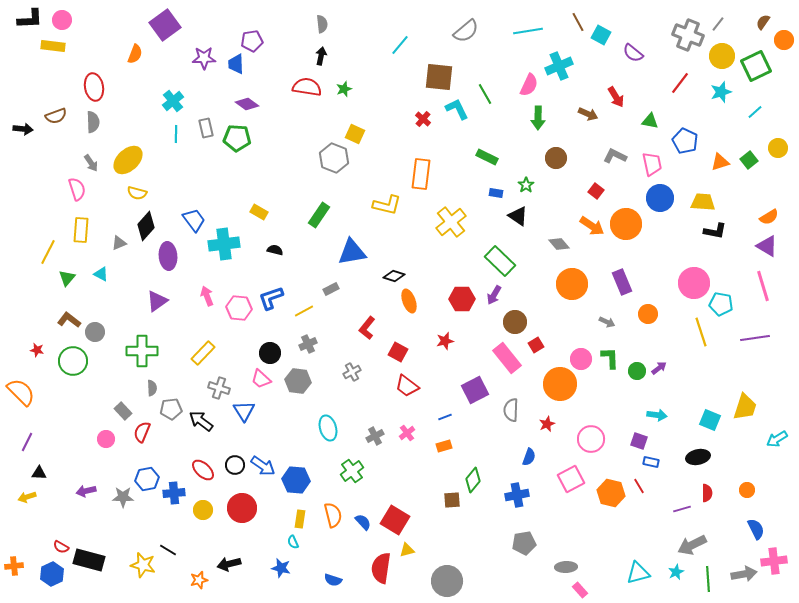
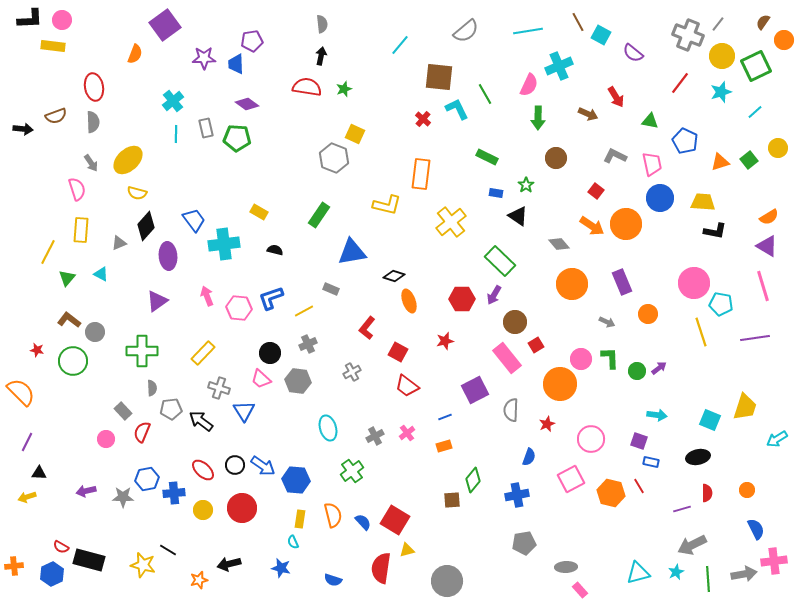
gray rectangle at (331, 289): rotated 49 degrees clockwise
